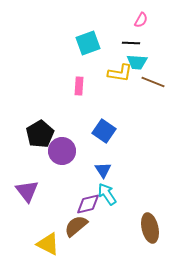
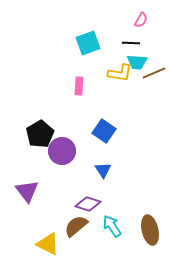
brown line: moved 1 px right, 9 px up; rotated 45 degrees counterclockwise
cyan arrow: moved 5 px right, 32 px down
purple diamond: rotated 30 degrees clockwise
brown ellipse: moved 2 px down
